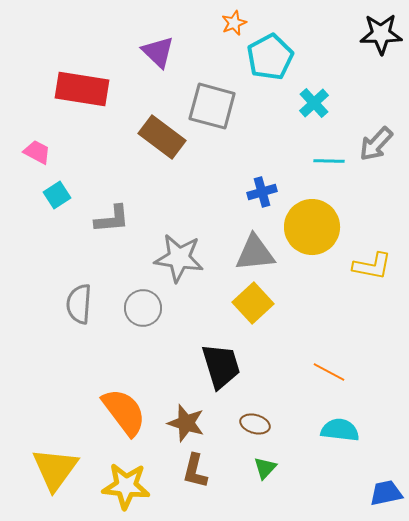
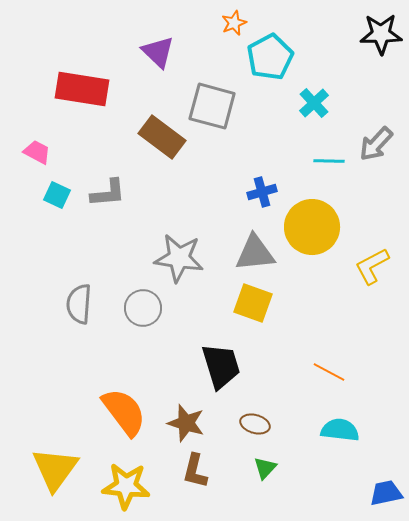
cyan square: rotated 32 degrees counterclockwise
gray L-shape: moved 4 px left, 26 px up
yellow L-shape: rotated 141 degrees clockwise
yellow square: rotated 27 degrees counterclockwise
